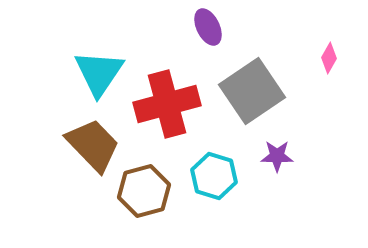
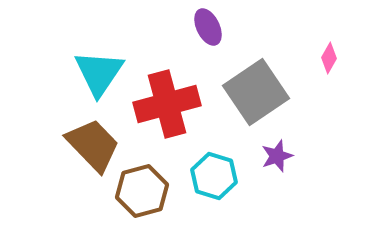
gray square: moved 4 px right, 1 px down
purple star: rotated 20 degrees counterclockwise
brown hexagon: moved 2 px left
